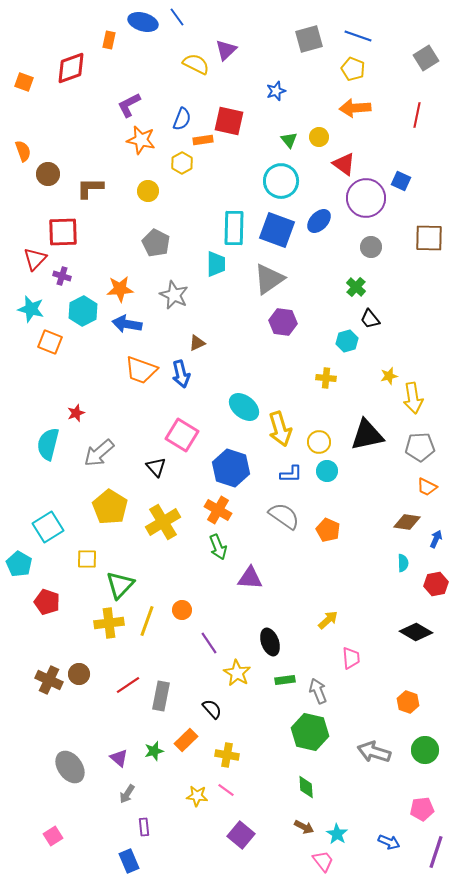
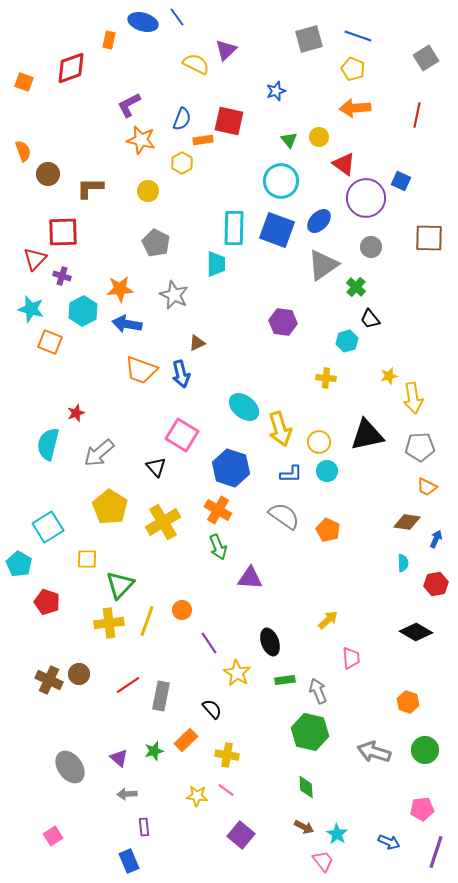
gray triangle at (269, 279): moved 54 px right, 14 px up
gray arrow at (127, 794): rotated 54 degrees clockwise
